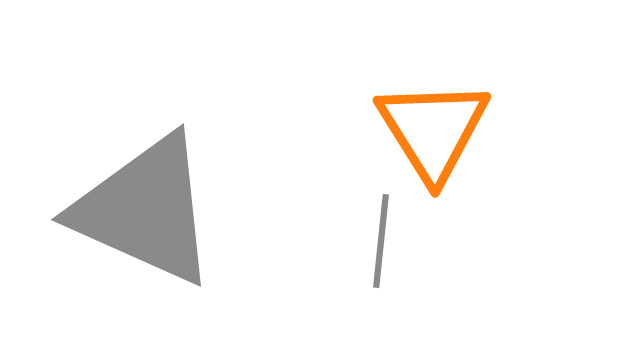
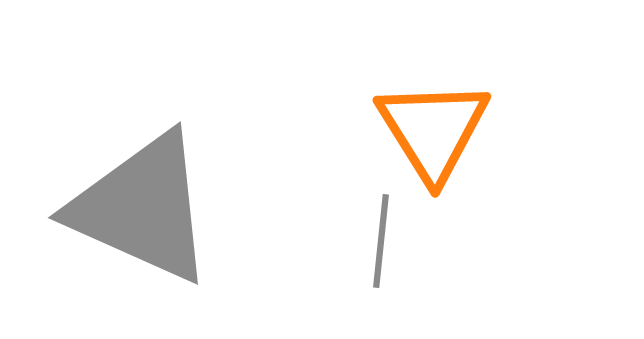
gray triangle: moved 3 px left, 2 px up
